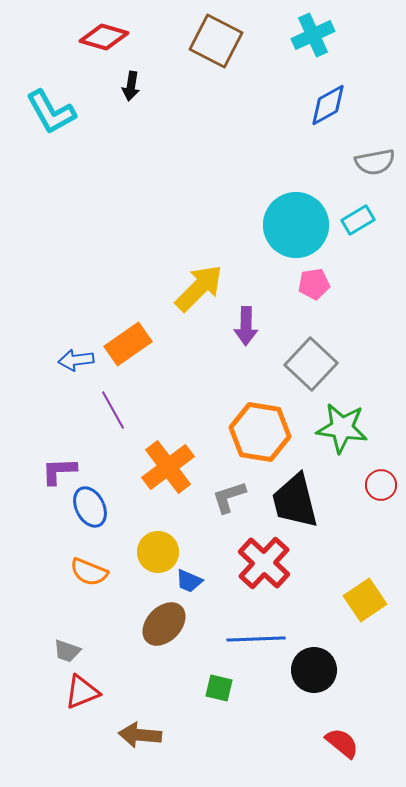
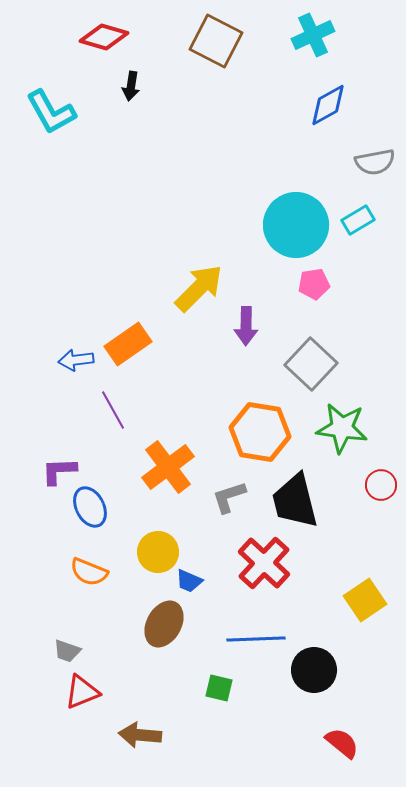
brown ellipse: rotated 15 degrees counterclockwise
